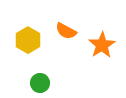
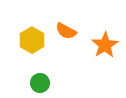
yellow hexagon: moved 4 px right
orange star: moved 3 px right
